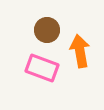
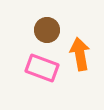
orange arrow: moved 3 px down
